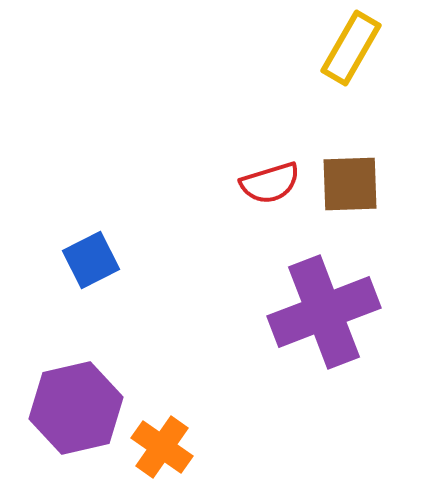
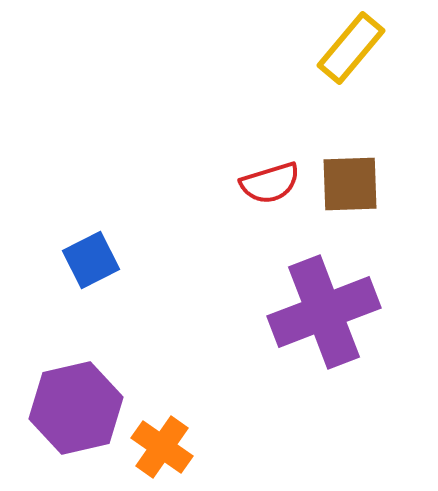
yellow rectangle: rotated 10 degrees clockwise
